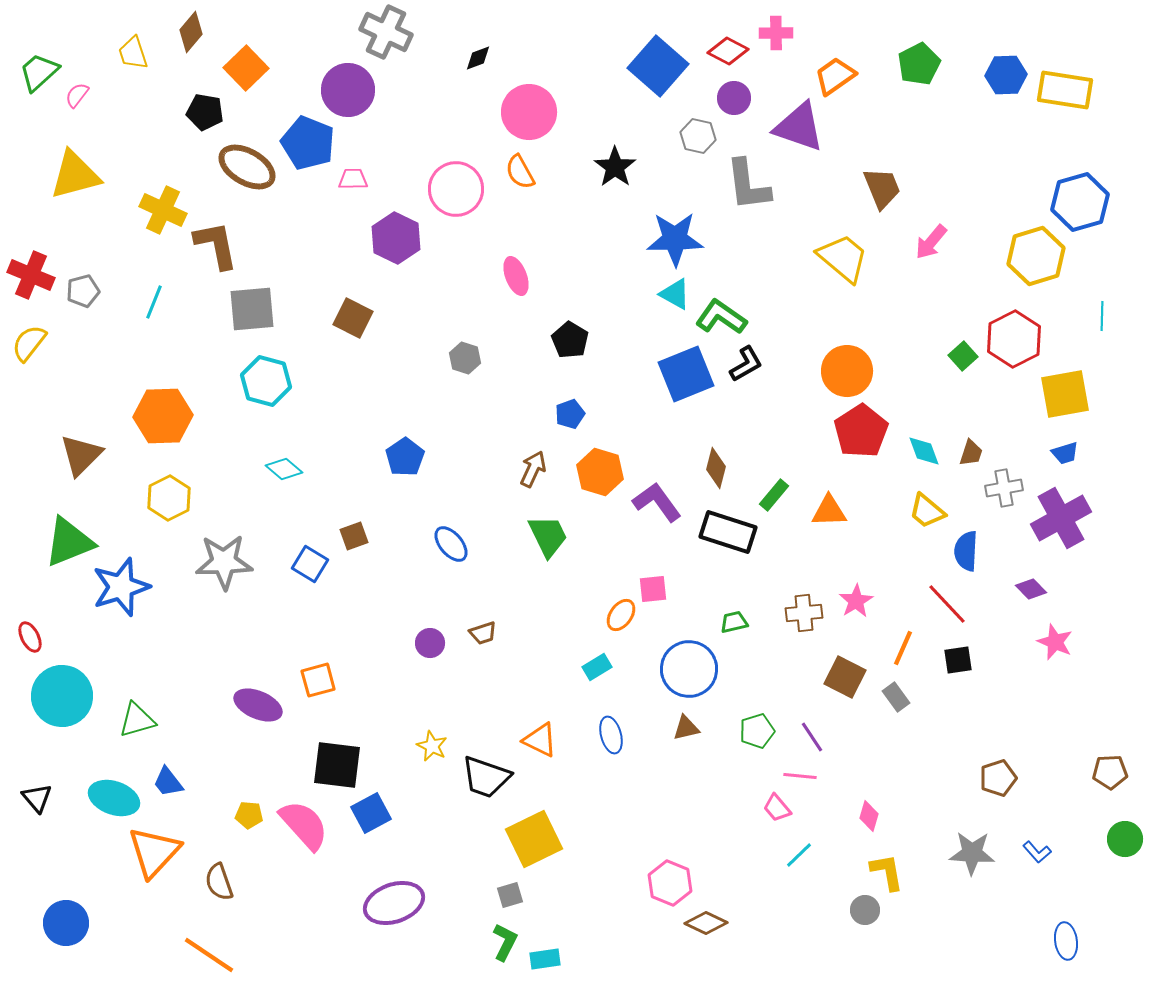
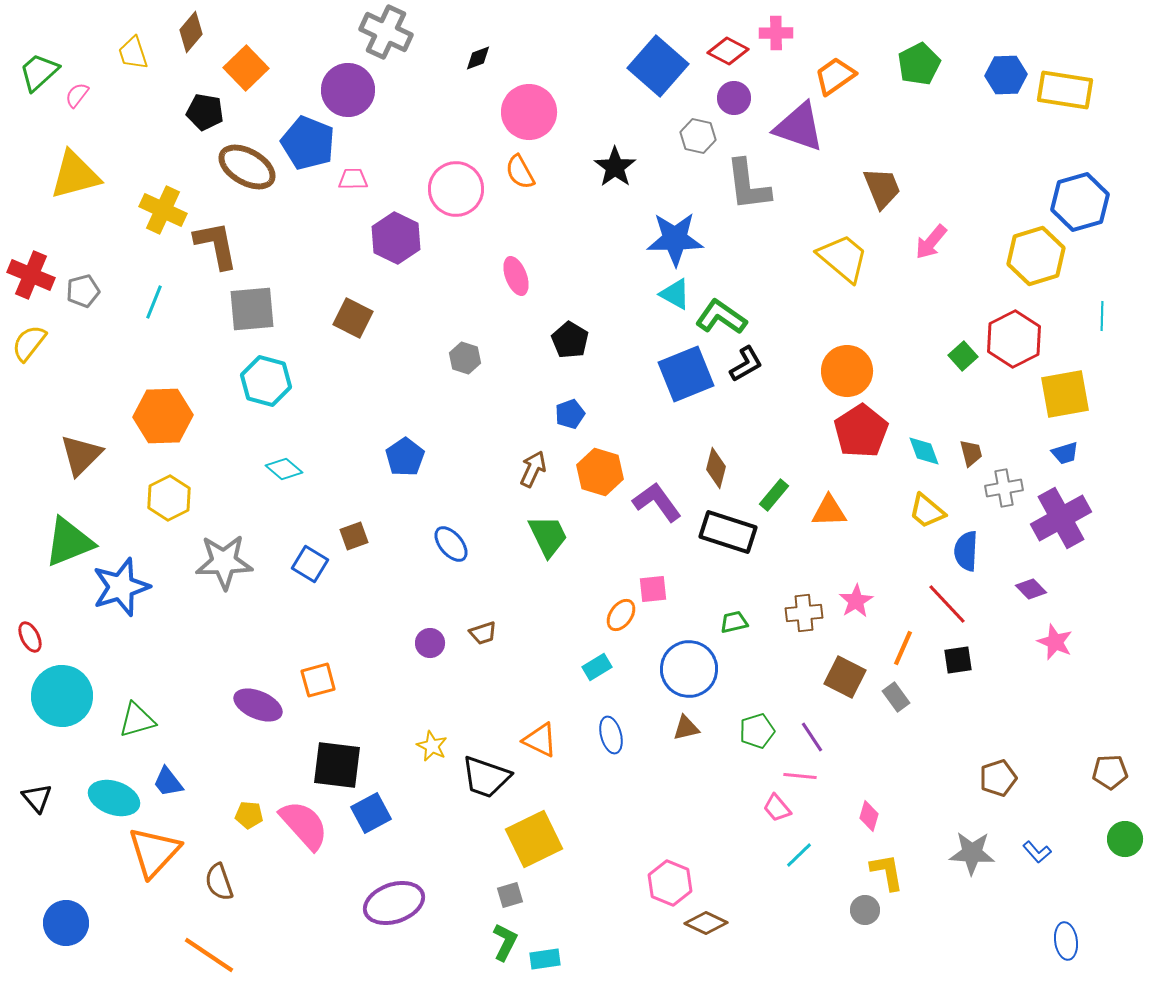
brown trapezoid at (971, 453): rotated 32 degrees counterclockwise
